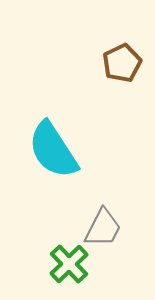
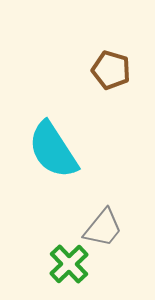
brown pentagon: moved 11 px left, 7 px down; rotated 30 degrees counterclockwise
gray trapezoid: rotated 12 degrees clockwise
